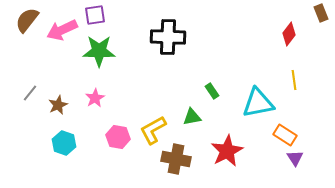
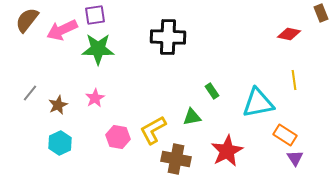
red diamond: rotated 65 degrees clockwise
green star: moved 1 px left, 2 px up
cyan hexagon: moved 4 px left; rotated 15 degrees clockwise
